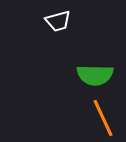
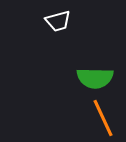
green semicircle: moved 3 px down
